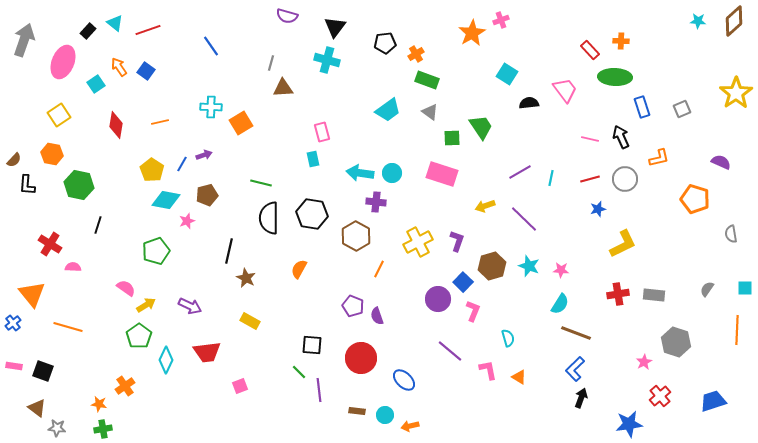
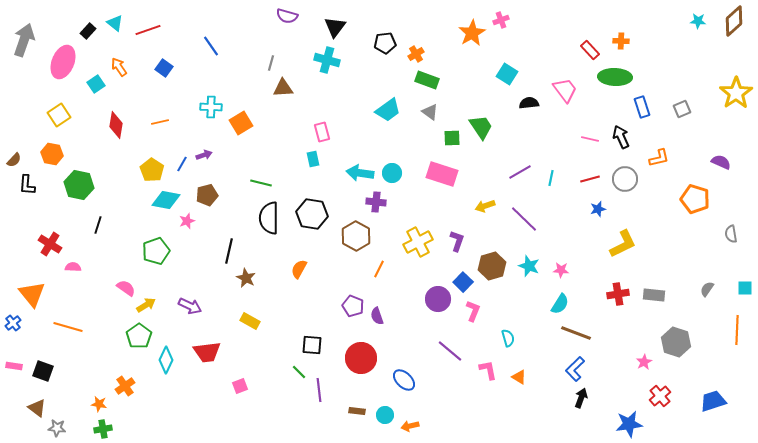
blue square at (146, 71): moved 18 px right, 3 px up
